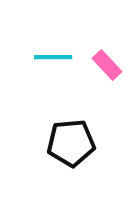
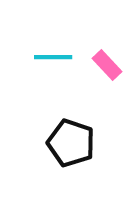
black pentagon: rotated 24 degrees clockwise
